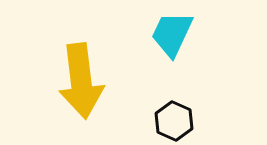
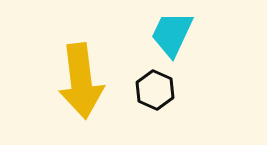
black hexagon: moved 19 px left, 31 px up
